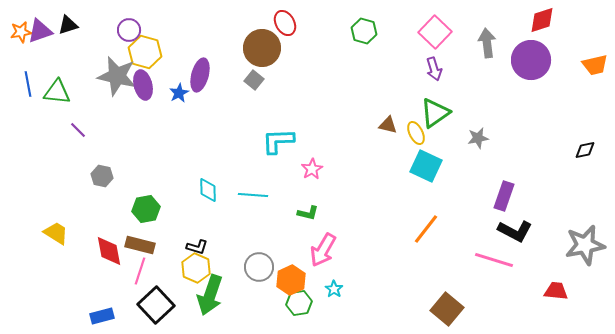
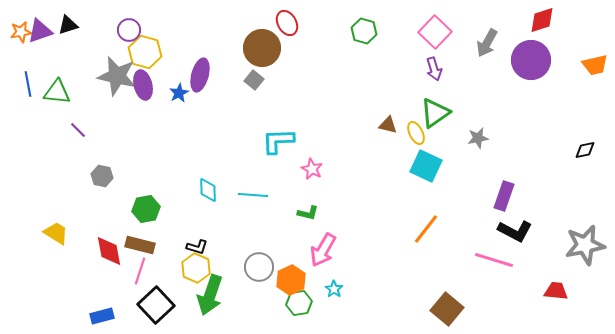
red ellipse at (285, 23): moved 2 px right
gray arrow at (487, 43): rotated 144 degrees counterclockwise
pink star at (312, 169): rotated 15 degrees counterclockwise
